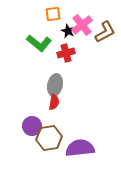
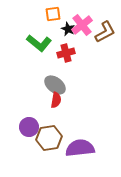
black star: moved 2 px up
gray ellipse: rotated 65 degrees counterclockwise
red semicircle: moved 2 px right, 2 px up
purple circle: moved 3 px left, 1 px down
